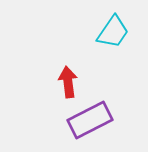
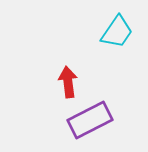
cyan trapezoid: moved 4 px right
